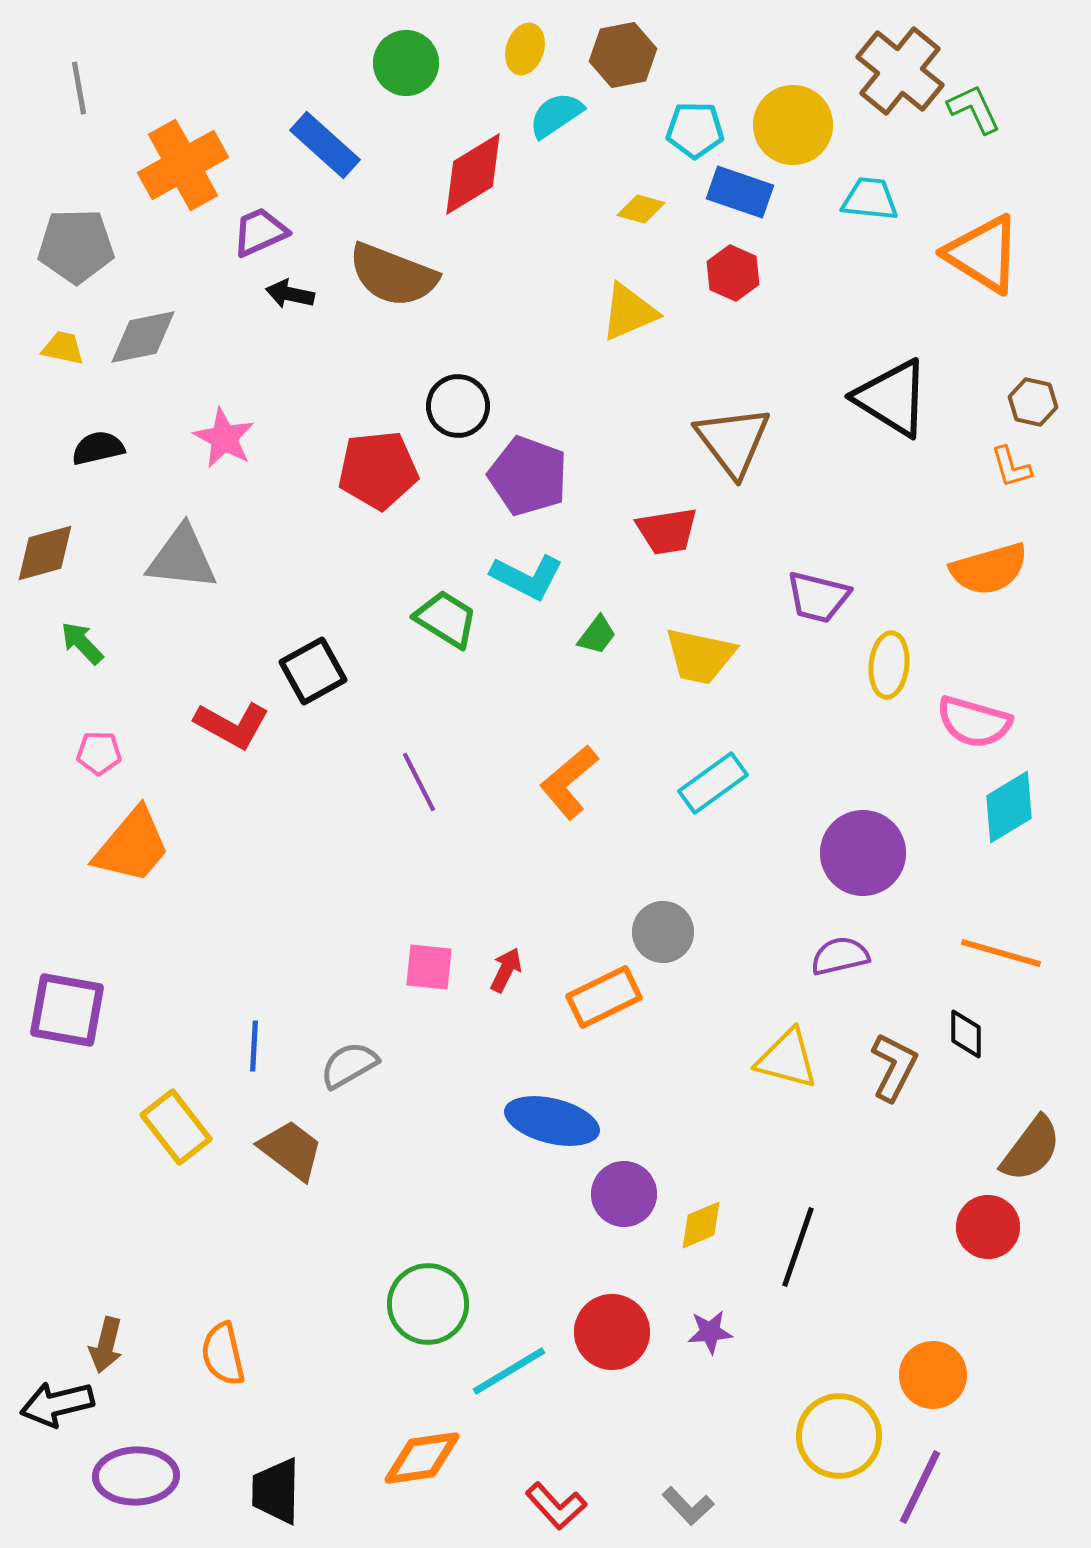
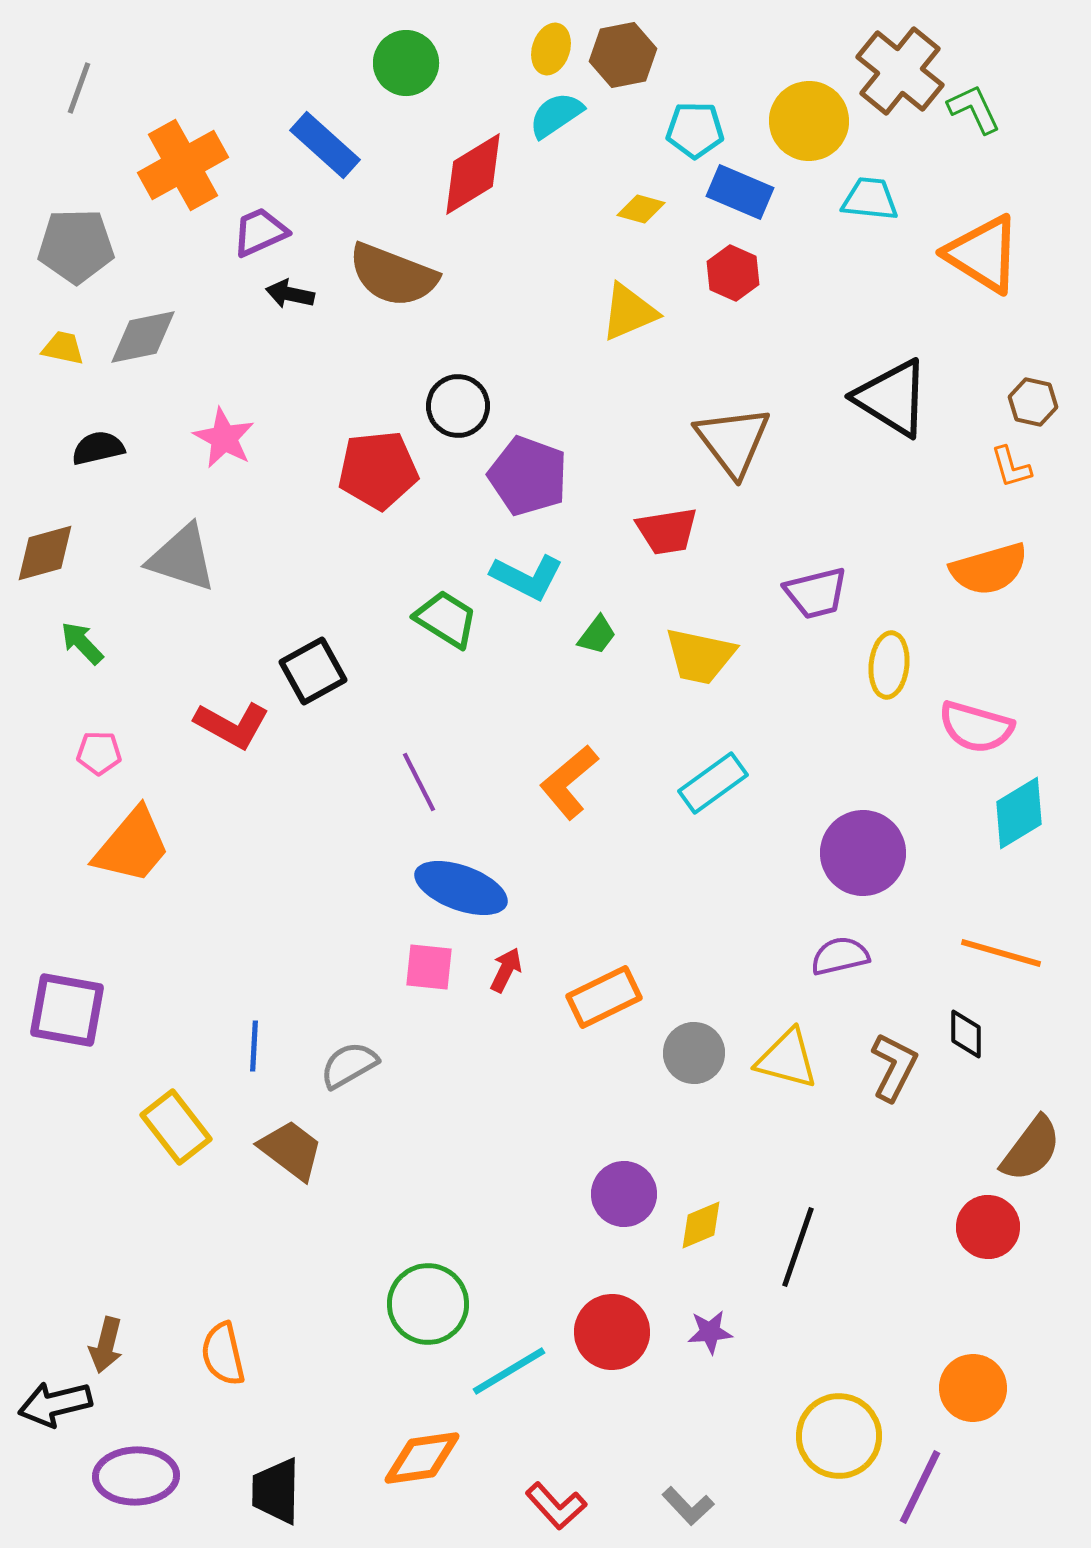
yellow ellipse at (525, 49): moved 26 px right
gray line at (79, 88): rotated 30 degrees clockwise
yellow circle at (793, 125): moved 16 px right, 4 px up
blue rectangle at (740, 192): rotated 4 degrees clockwise
gray triangle at (182, 558): rotated 12 degrees clockwise
purple trapezoid at (818, 597): moved 2 px left, 4 px up; rotated 28 degrees counterclockwise
pink semicircle at (974, 722): moved 2 px right, 5 px down
cyan diamond at (1009, 807): moved 10 px right, 6 px down
gray circle at (663, 932): moved 31 px right, 121 px down
blue ellipse at (552, 1121): moved 91 px left, 233 px up; rotated 6 degrees clockwise
orange circle at (933, 1375): moved 40 px right, 13 px down
black arrow at (57, 1404): moved 2 px left
